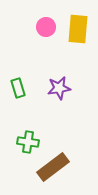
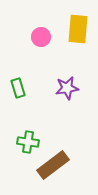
pink circle: moved 5 px left, 10 px down
purple star: moved 8 px right
brown rectangle: moved 2 px up
